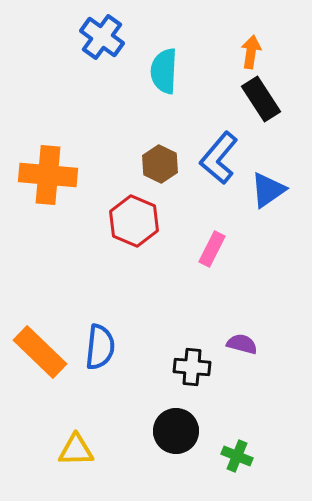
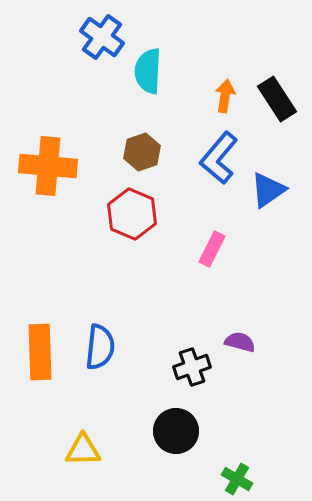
orange arrow: moved 26 px left, 44 px down
cyan semicircle: moved 16 px left
black rectangle: moved 16 px right
brown hexagon: moved 18 px left, 12 px up; rotated 15 degrees clockwise
orange cross: moved 9 px up
red hexagon: moved 2 px left, 7 px up
purple semicircle: moved 2 px left, 2 px up
orange rectangle: rotated 44 degrees clockwise
black cross: rotated 24 degrees counterclockwise
yellow triangle: moved 7 px right
green cross: moved 23 px down; rotated 8 degrees clockwise
